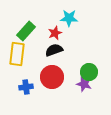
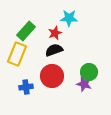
yellow rectangle: rotated 15 degrees clockwise
red circle: moved 1 px up
